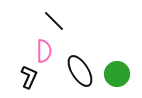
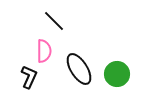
black ellipse: moved 1 px left, 2 px up
